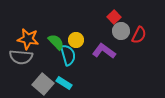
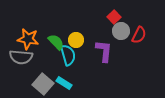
purple L-shape: rotated 60 degrees clockwise
